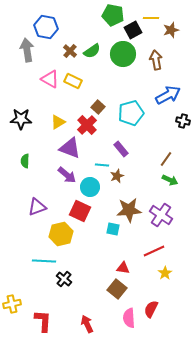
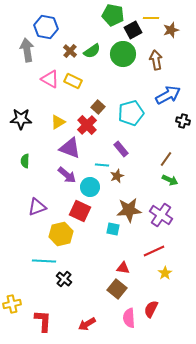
red arrow at (87, 324): rotated 96 degrees counterclockwise
